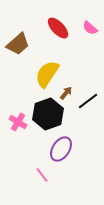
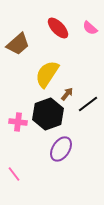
brown arrow: moved 1 px right, 1 px down
black line: moved 3 px down
pink cross: rotated 24 degrees counterclockwise
pink line: moved 28 px left, 1 px up
